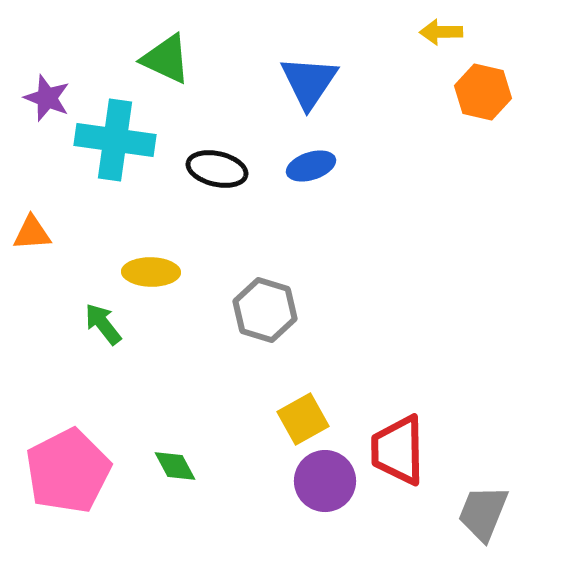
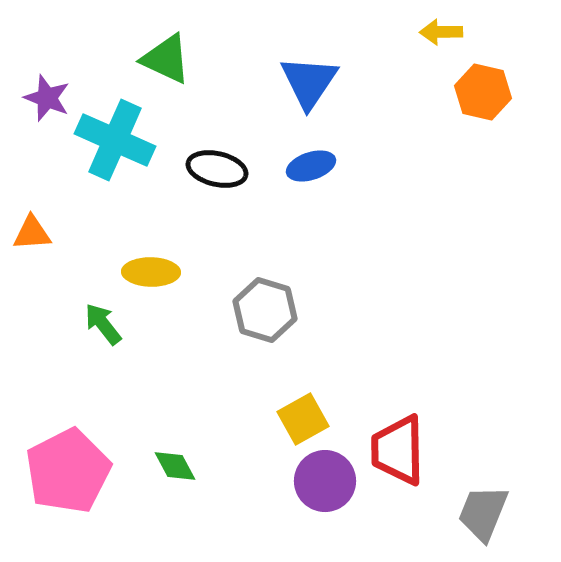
cyan cross: rotated 16 degrees clockwise
